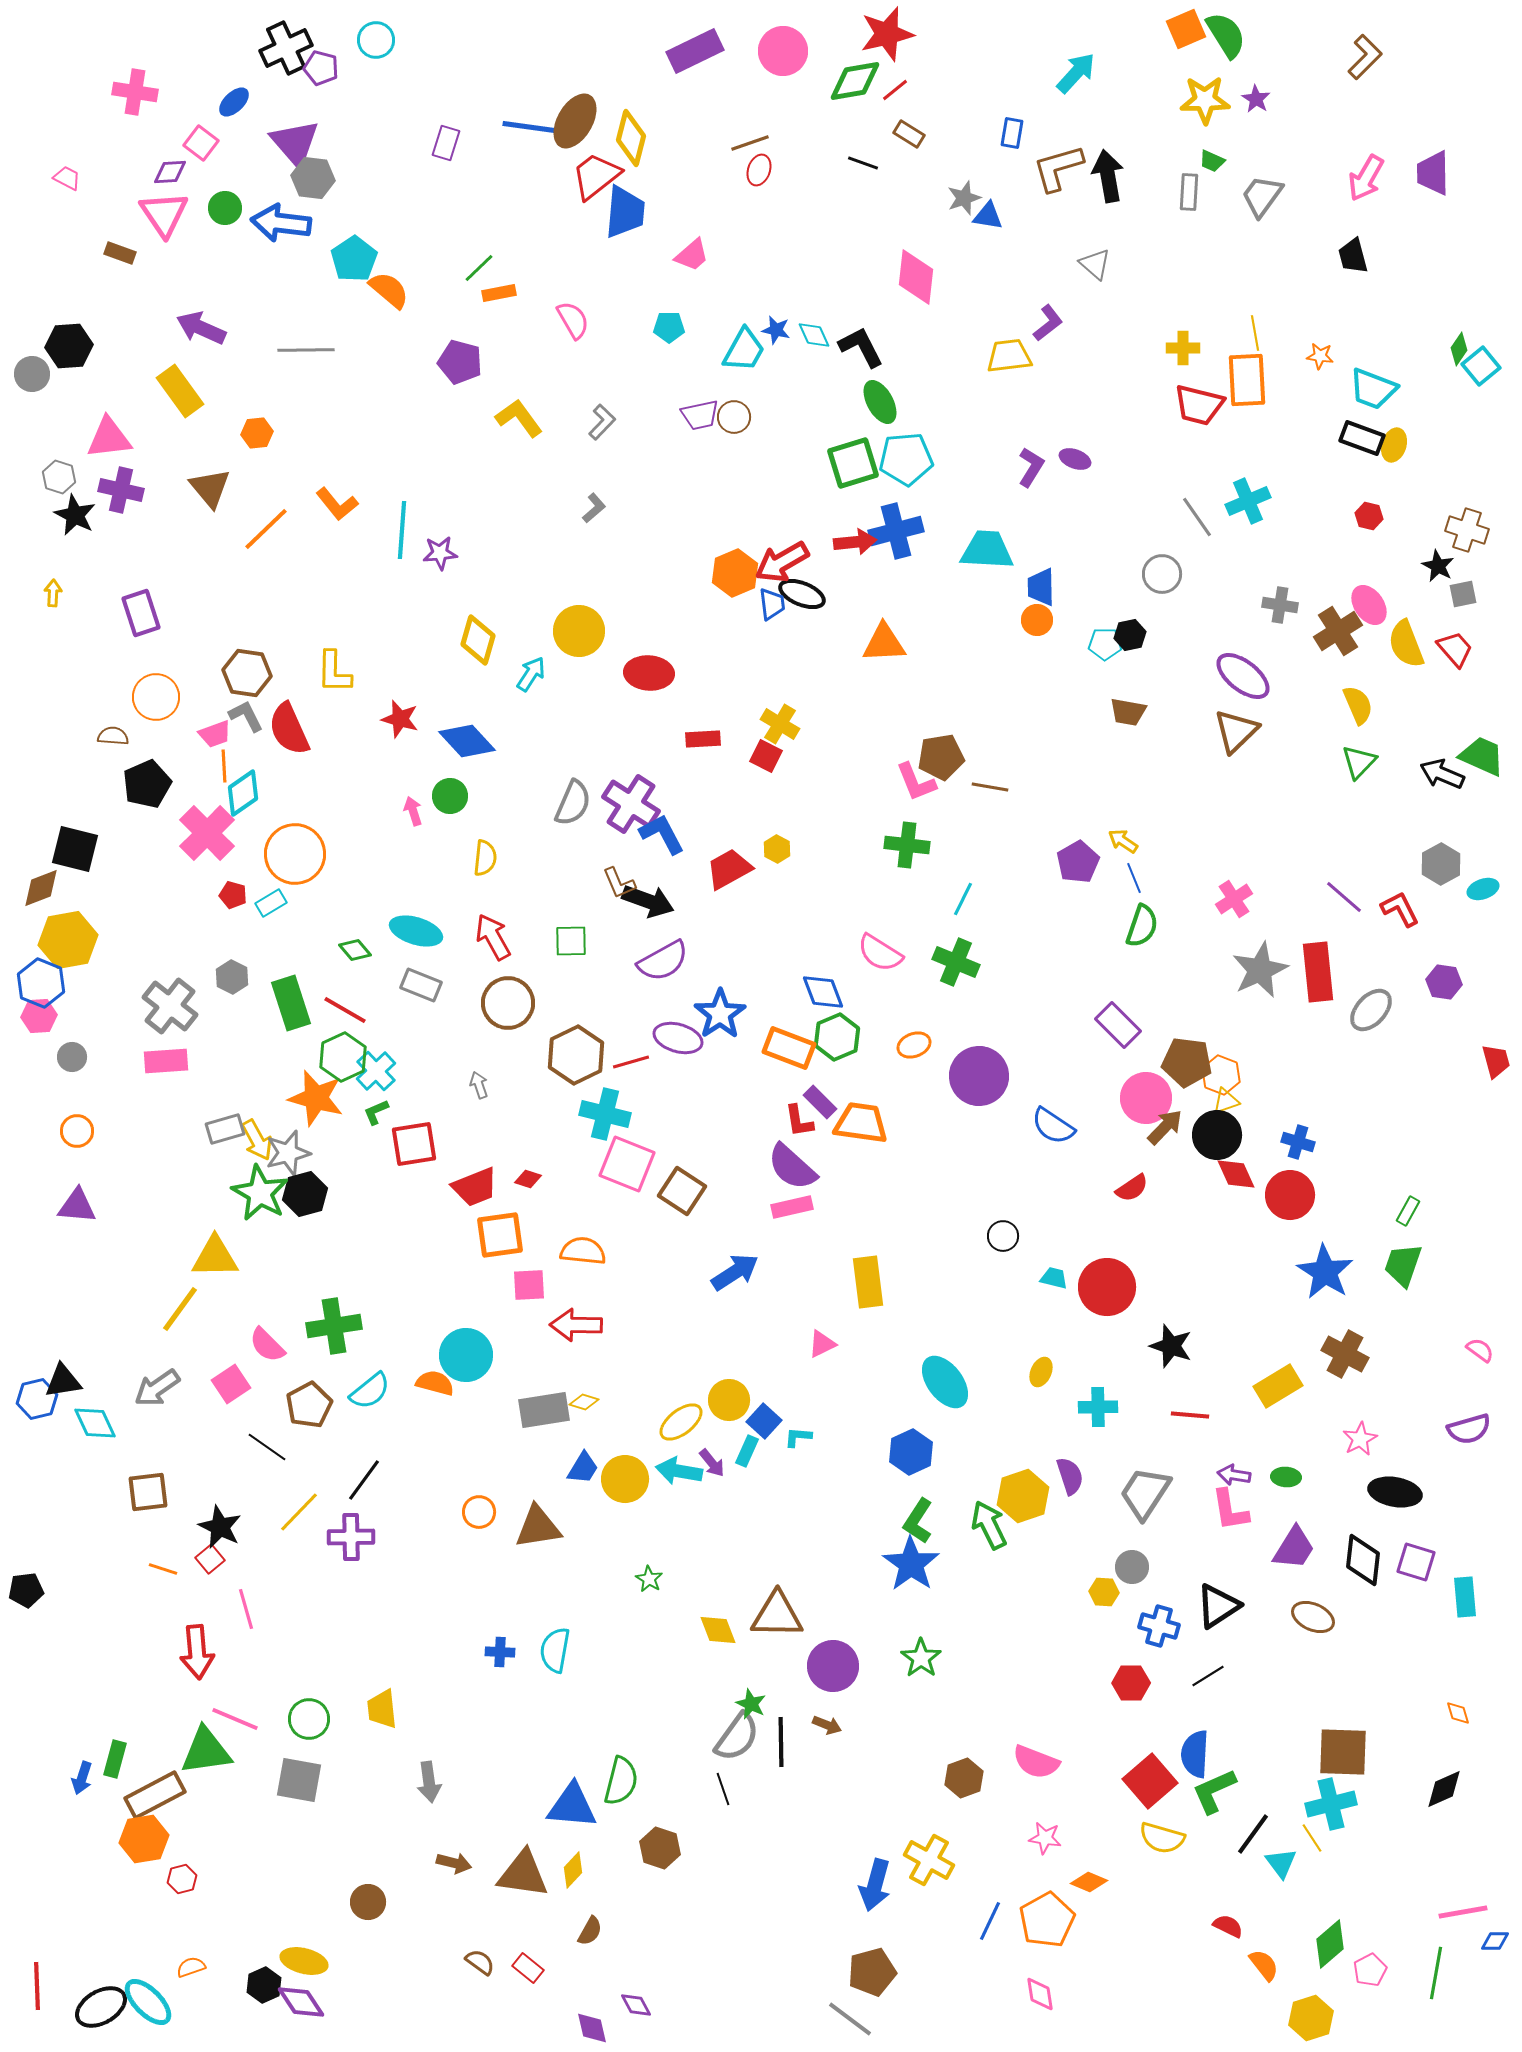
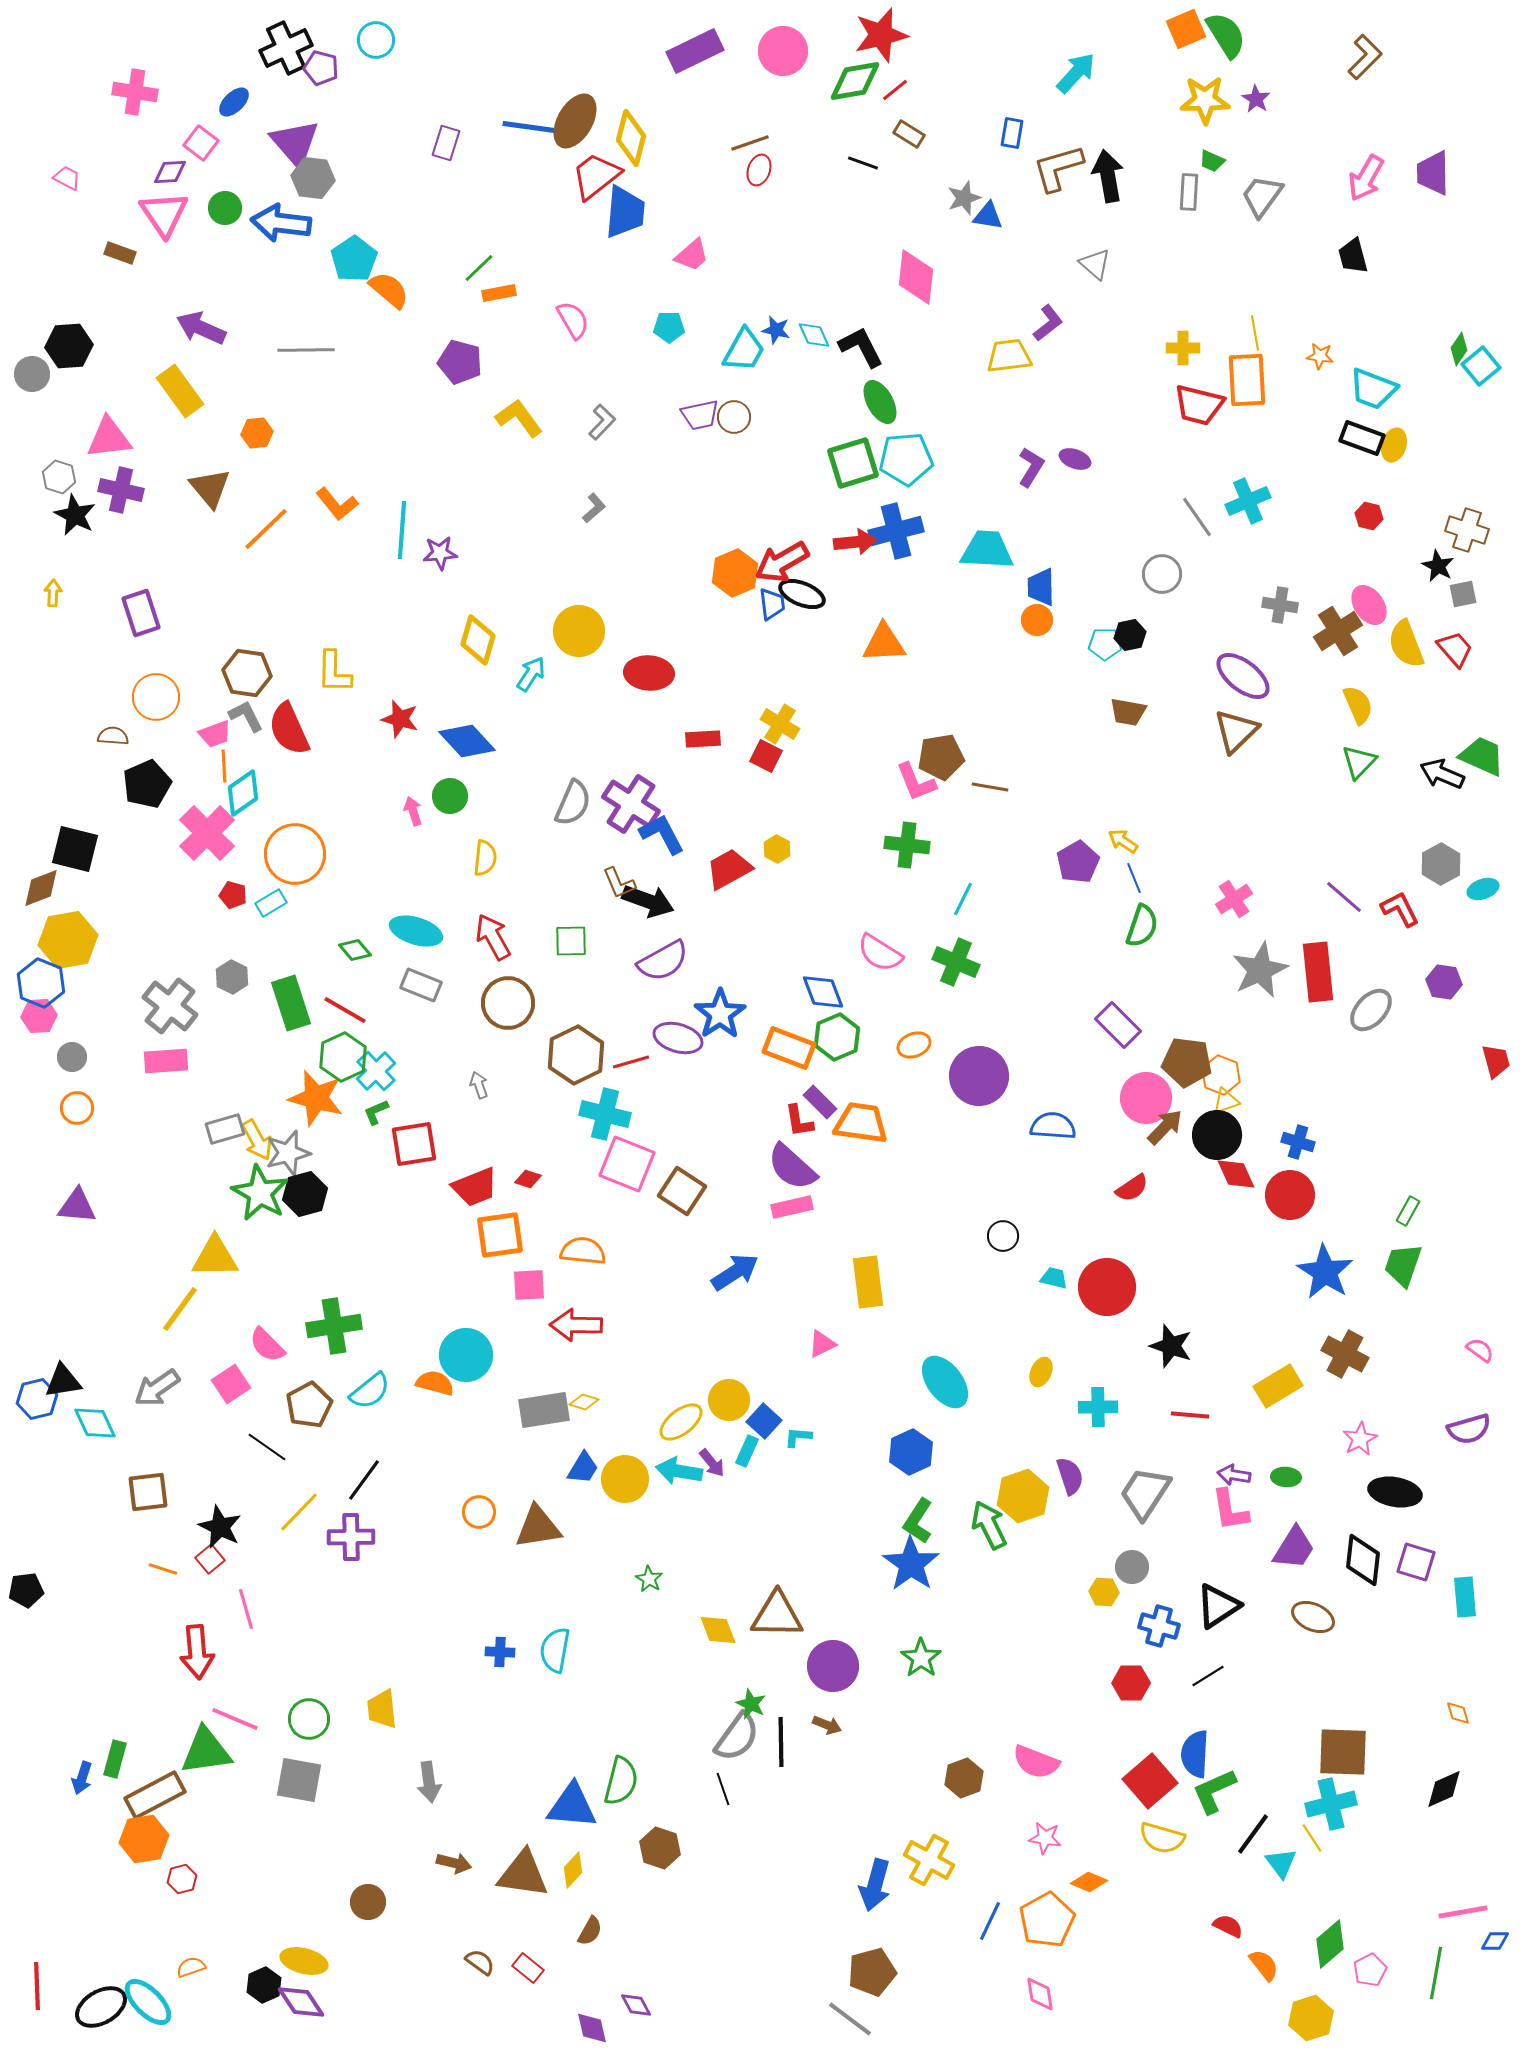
red star at (887, 34): moved 6 px left, 1 px down
blue semicircle at (1053, 1126): rotated 150 degrees clockwise
orange circle at (77, 1131): moved 23 px up
